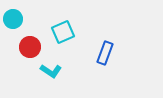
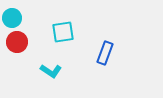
cyan circle: moved 1 px left, 1 px up
cyan square: rotated 15 degrees clockwise
red circle: moved 13 px left, 5 px up
